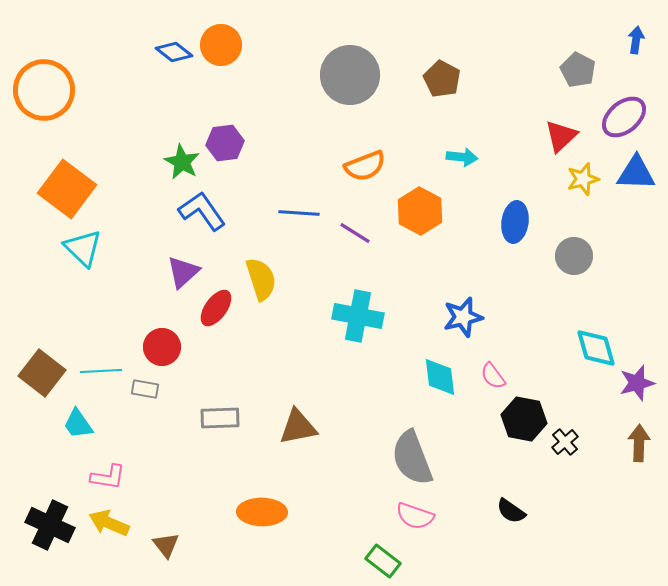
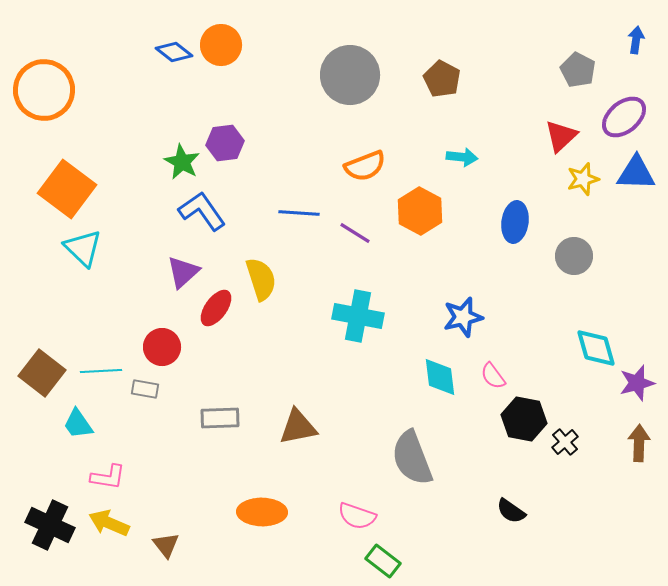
pink semicircle at (415, 516): moved 58 px left
